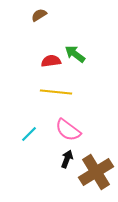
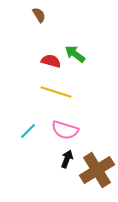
brown semicircle: rotated 91 degrees clockwise
red semicircle: rotated 24 degrees clockwise
yellow line: rotated 12 degrees clockwise
pink semicircle: moved 3 px left; rotated 20 degrees counterclockwise
cyan line: moved 1 px left, 3 px up
brown cross: moved 1 px right, 2 px up
